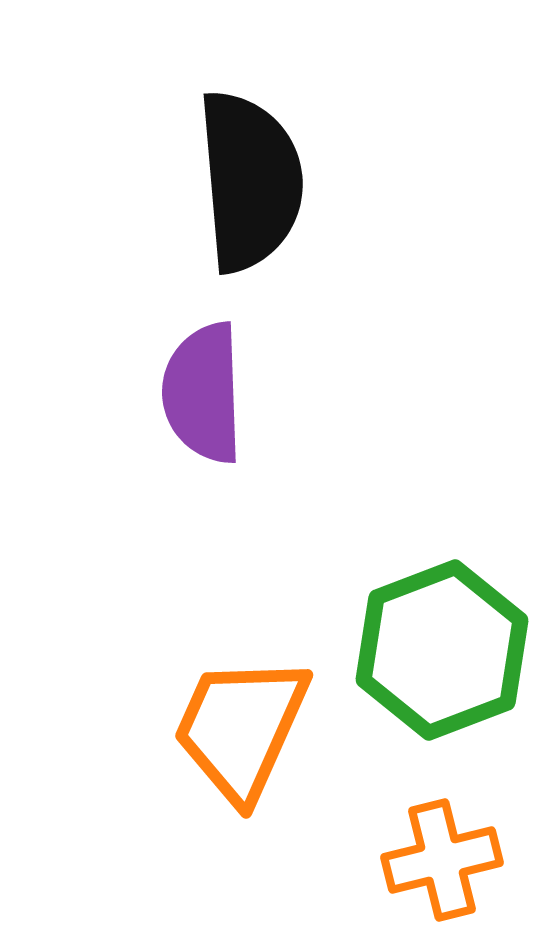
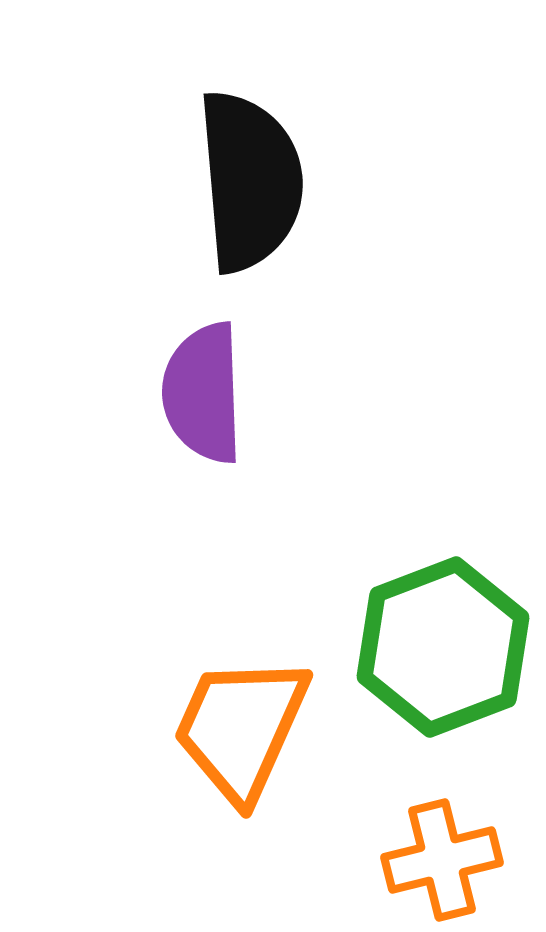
green hexagon: moved 1 px right, 3 px up
